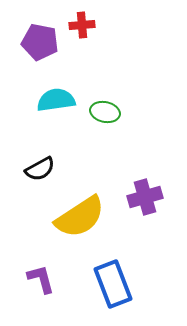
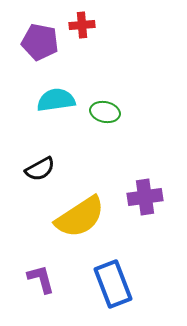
purple cross: rotated 8 degrees clockwise
